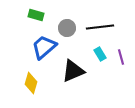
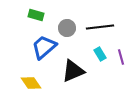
yellow diamond: rotated 50 degrees counterclockwise
